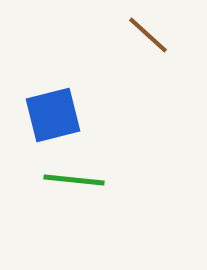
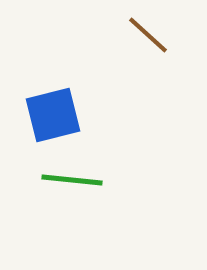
green line: moved 2 px left
